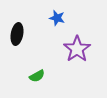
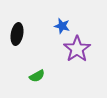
blue star: moved 5 px right, 8 px down
